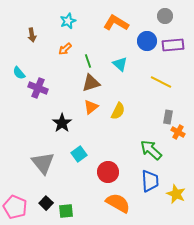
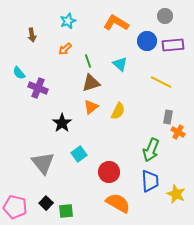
green arrow: rotated 110 degrees counterclockwise
red circle: moved 1 px right
pink pentagon: rotated 10 degrees counterclockwise
